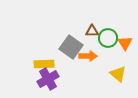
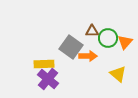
orange triangle: moved 1 px up; rotated 14 degrees clockwise
purple cross: rotated 20 degrees counterclockwise
